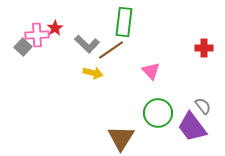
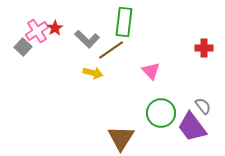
pink cross: moved 4 px up; rotated 30 degrees counterclockwise
gray L-shape: moved 5 px up
green circle: moved 3 px right
